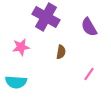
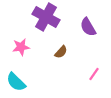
purple semicircle: moved 1 px left
brown semicircle: rotated 32 degrees clockwise
pink line: moved 5 px right
cyan semicircle: rotated 40 degrees clockwise
